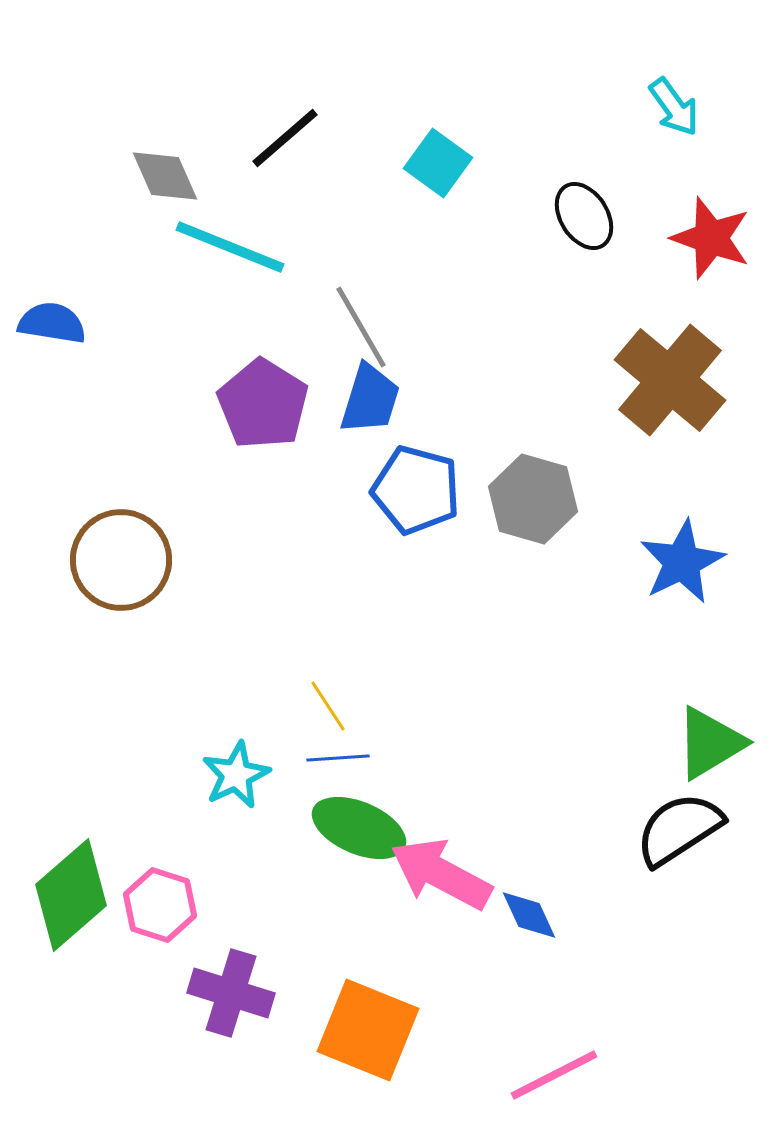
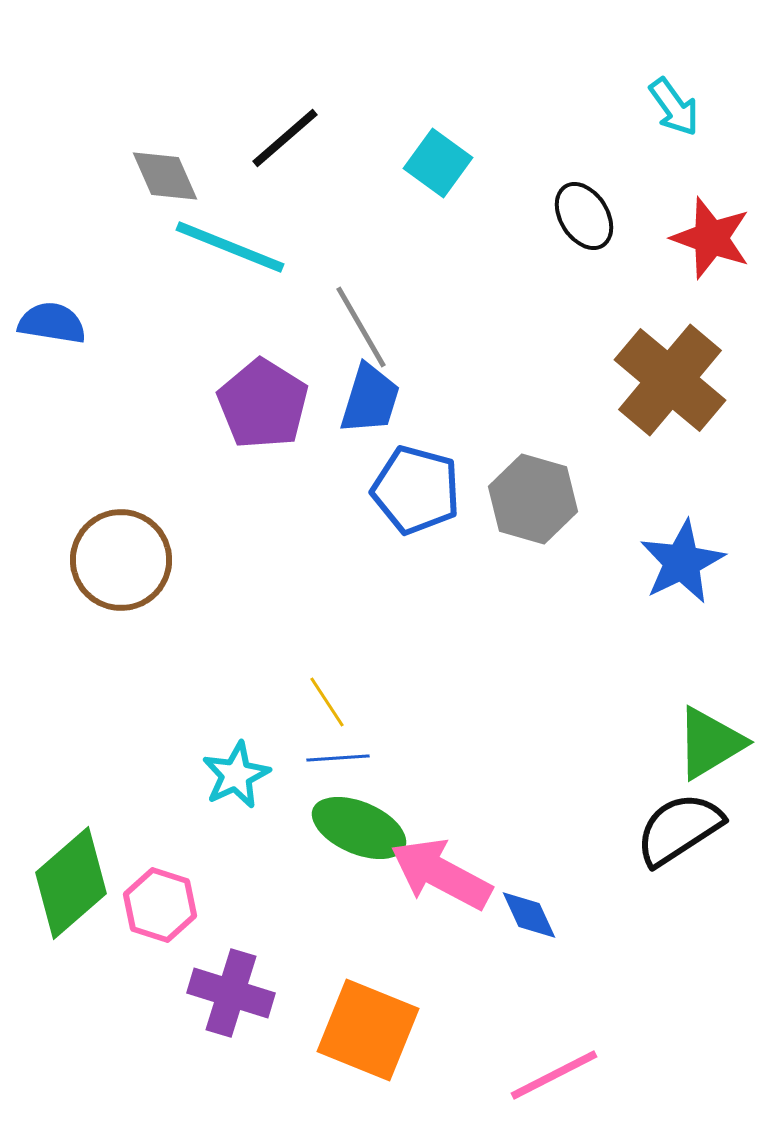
yellow line: moved 1 px left, 4 px up
green diamond: moved 12 px up
